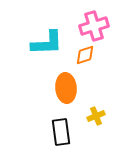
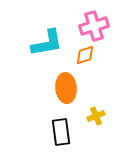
cyan L-shape: rotated 8 degrees counterclockwise
